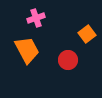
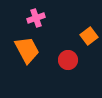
orange square: moved 2 px right, 2 px down
